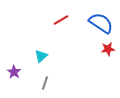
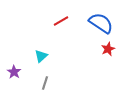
red line: moved 1 px down
red star: rotated 16 degrees counterclockwise
